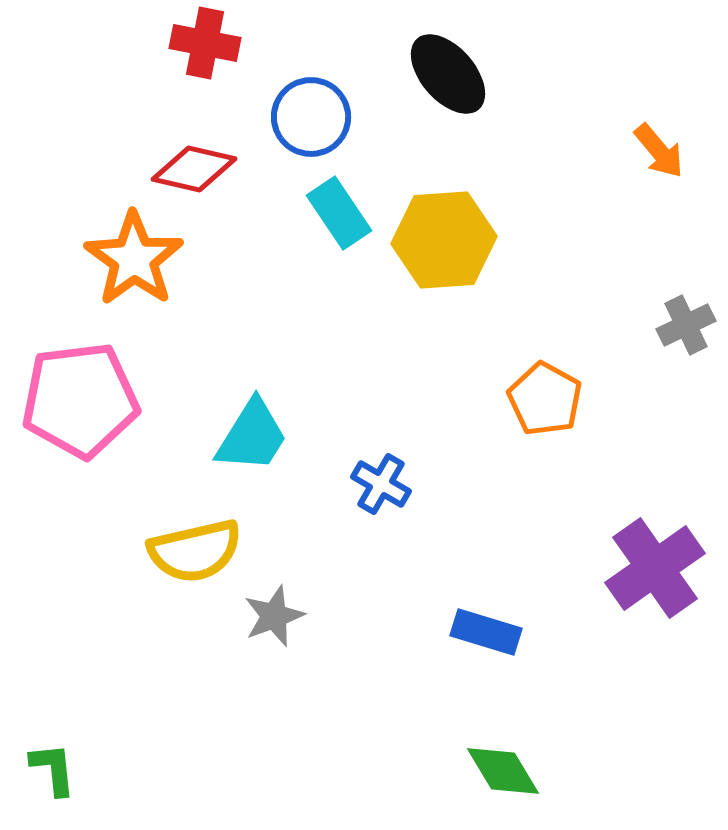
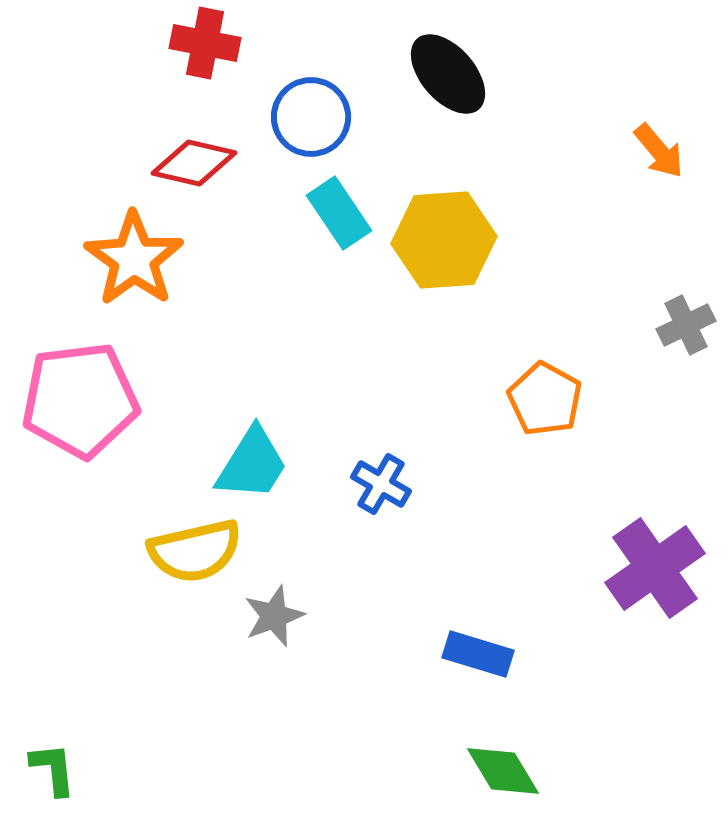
red diamond: moved 6 px up
cyan trapezoid: moved 28 px down
blue rectangle: moved 8 px left, 22 px down
